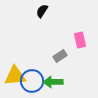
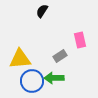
yellow triangle: moved 5 px right, 17 px up
green arrow: moved 1 px right, 4 px up
